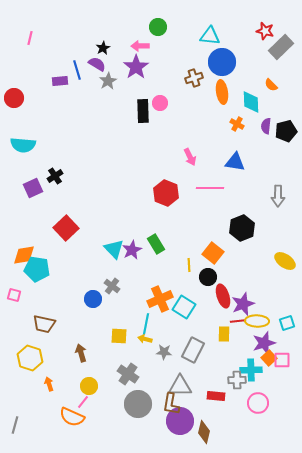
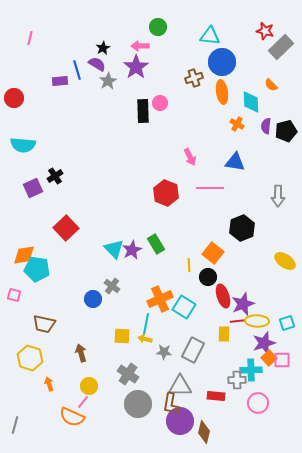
yellow square at (119, 336): moved 3 px right
